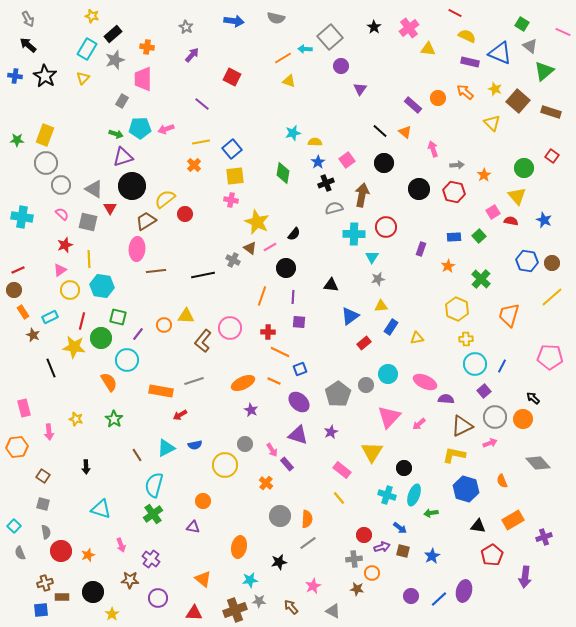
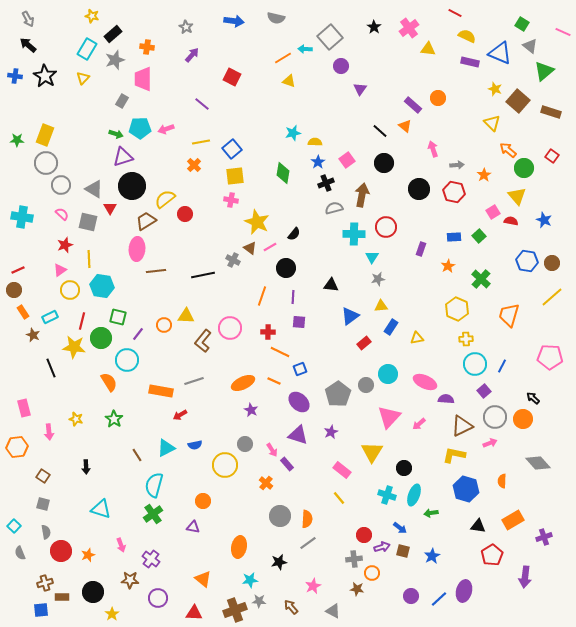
orange arrow at (465, 92): moved 43 px right, 58 px down
orange triangle at (405, 132): moved 6 px up
orange semicircle at (502, 481): rotated 24 degrees clockwise
